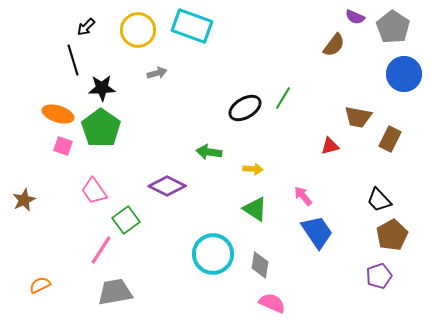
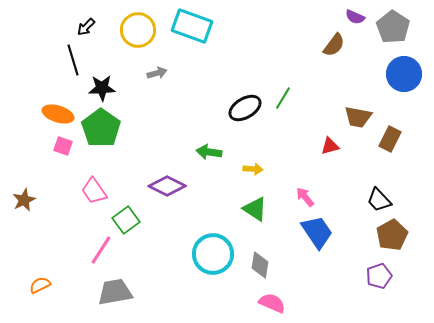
pink arrow: moved 2 px right, 1 px down
